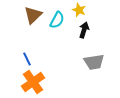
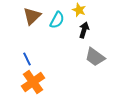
brown triangle: moved 1 px left, 1 px down
gray trapezoid: moved 1 px right, 5 px up; rotated 45 degrees clockwise
